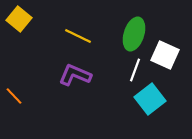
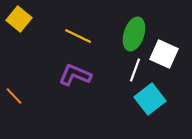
white square: moved 1 px left, 1 px up
